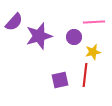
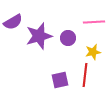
purple semicircle: moved 1 px left; rotated 18 degrees clockwise
purple circle: moved 6 px left, 1 px down
